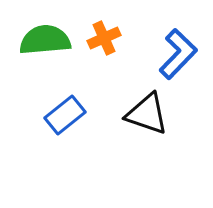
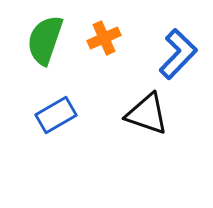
green semicircle: rotated 66 degrees counterclockwise
blue rectangle: moved 9 px left; rotated 9 degrees clockwise
